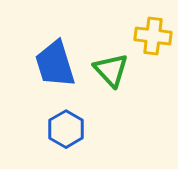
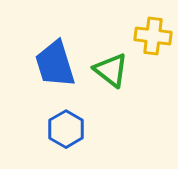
green triangle: rotated 9 degrees counterclockwise
